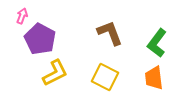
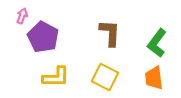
brown L-shape: rotated 24 degrees clockwise
purple pentagon: moved 3 px right, 2 px up
yellow L-shape: moved 1 px right, 4 px down; rotated 28 degrees clockwise
